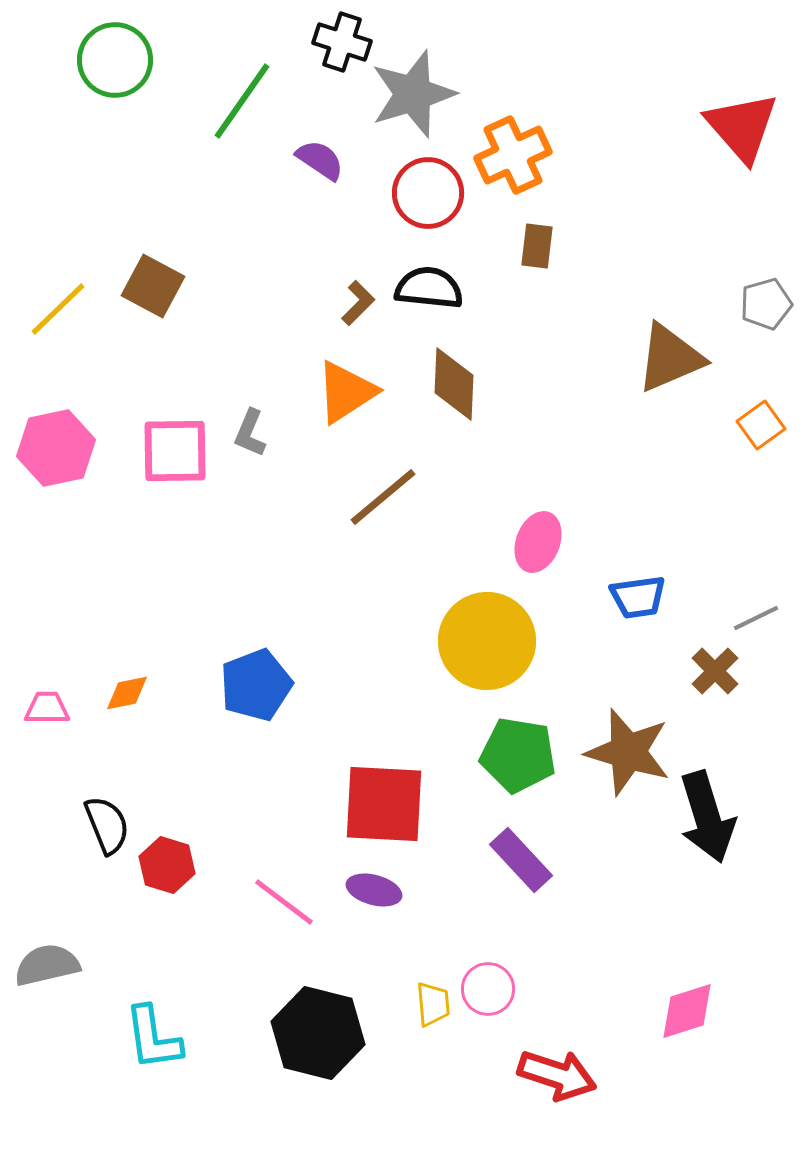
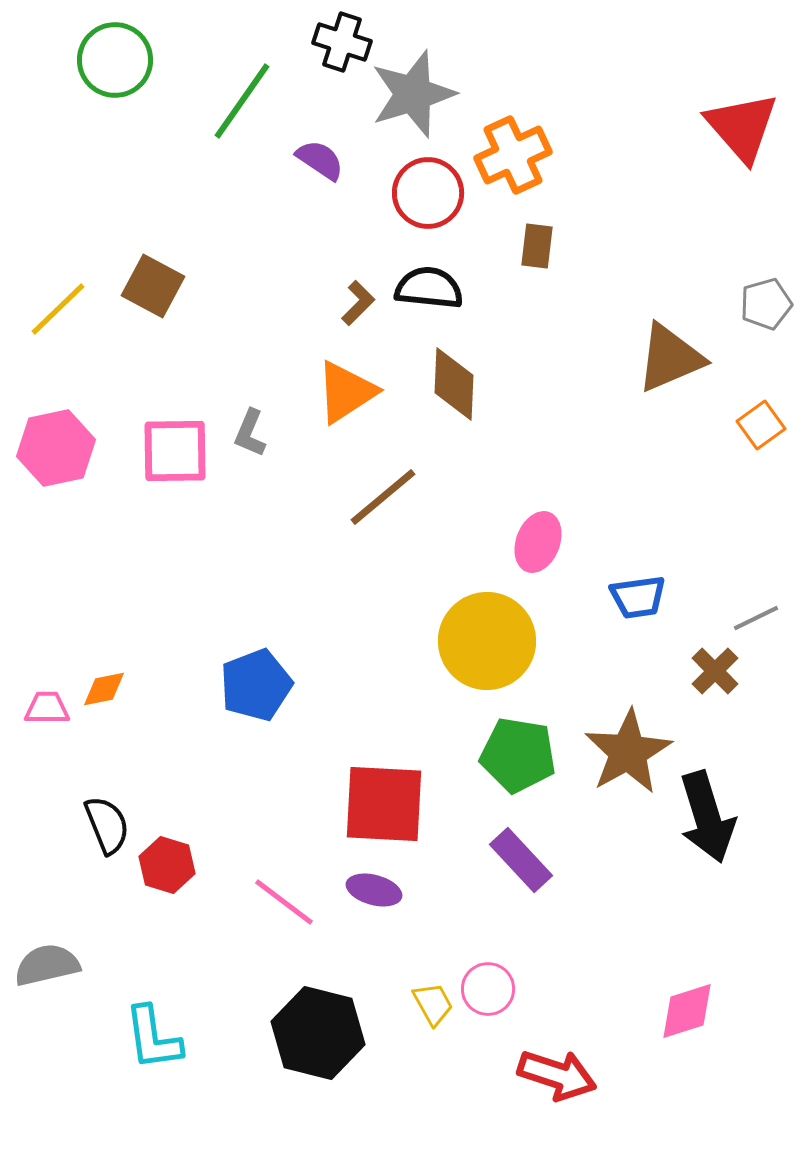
orange diamond at (127, 693): moved 23 px left, 4 px up
brown star at (628, 752): rotated 26 degrees clockwise
yellow trapezoid at (433, 1004): rotated 24 degrees counterclockwise
